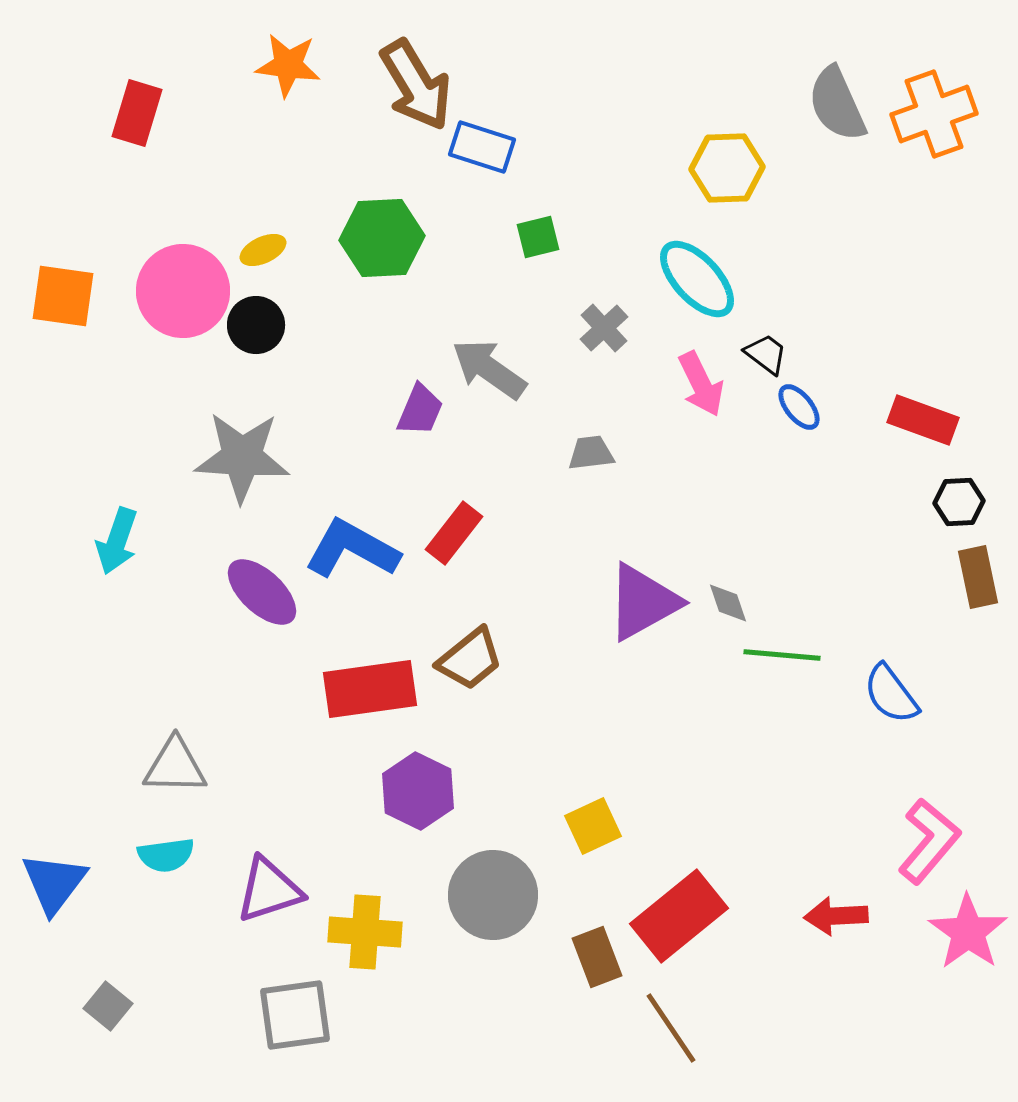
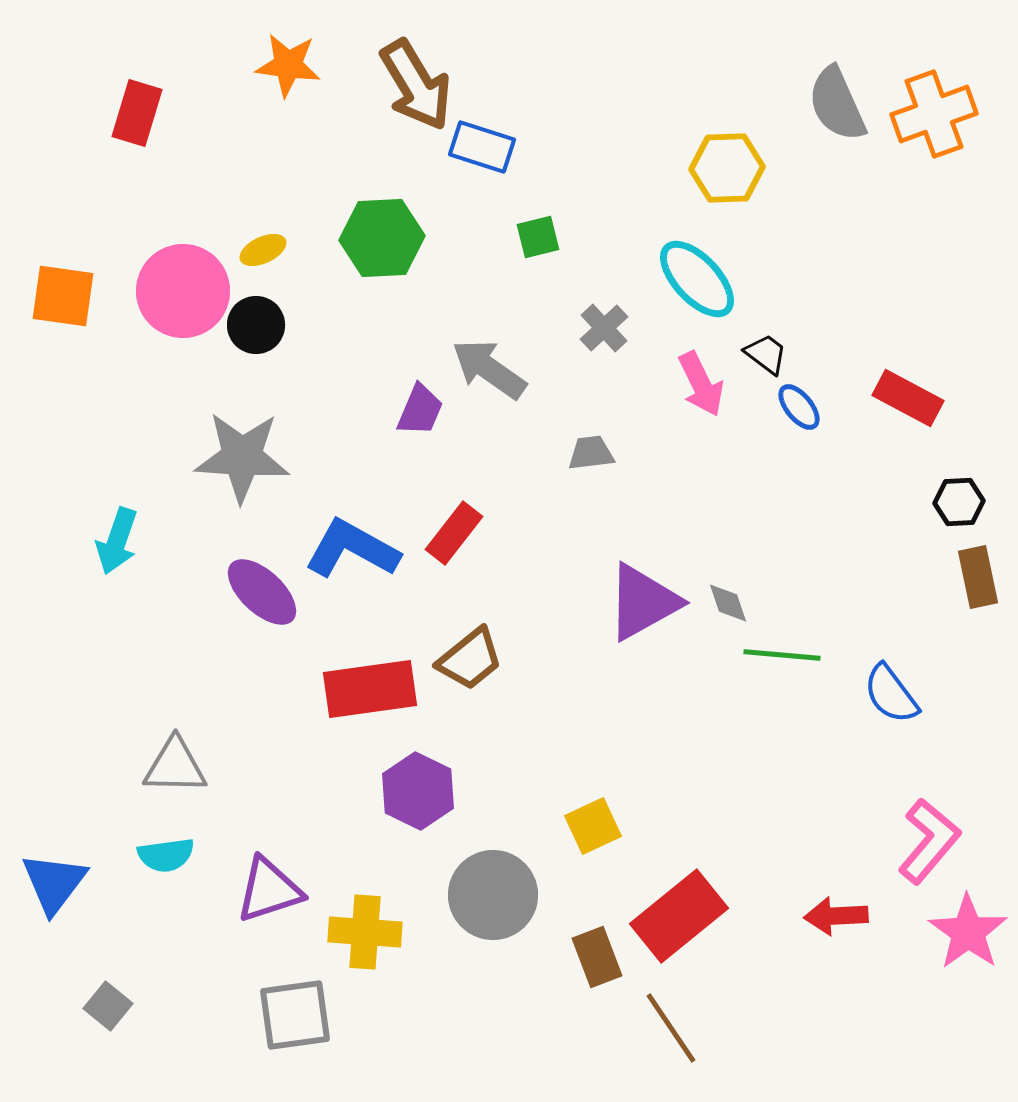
red rectangle at (923, 420): moved 15 px left, 22 px up; rotated 8 degrees clockwise
